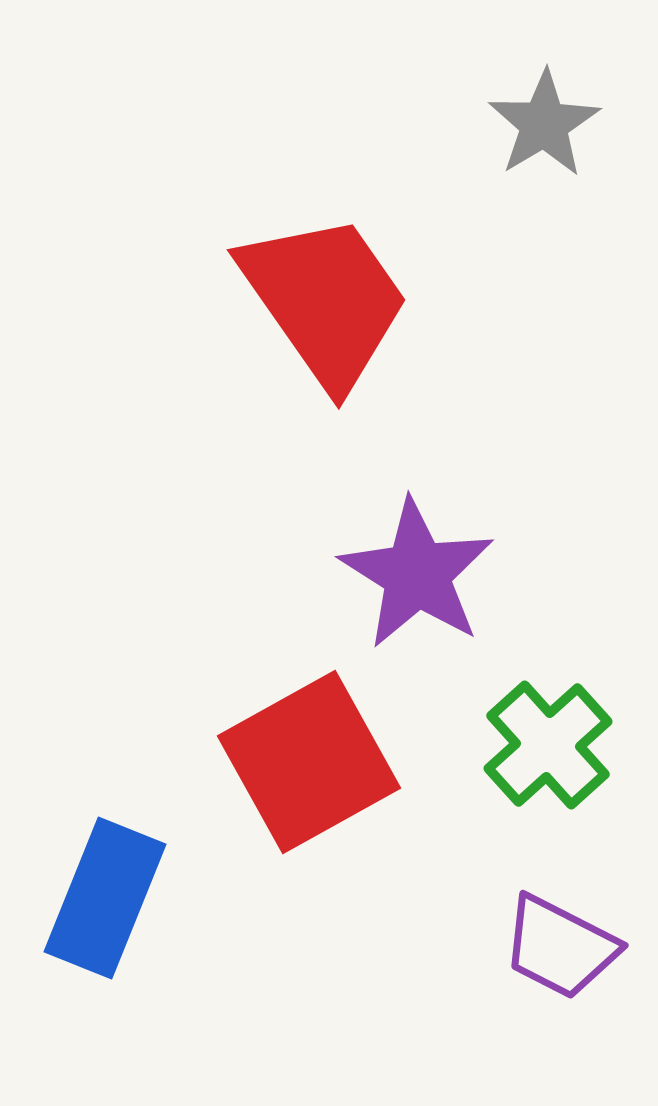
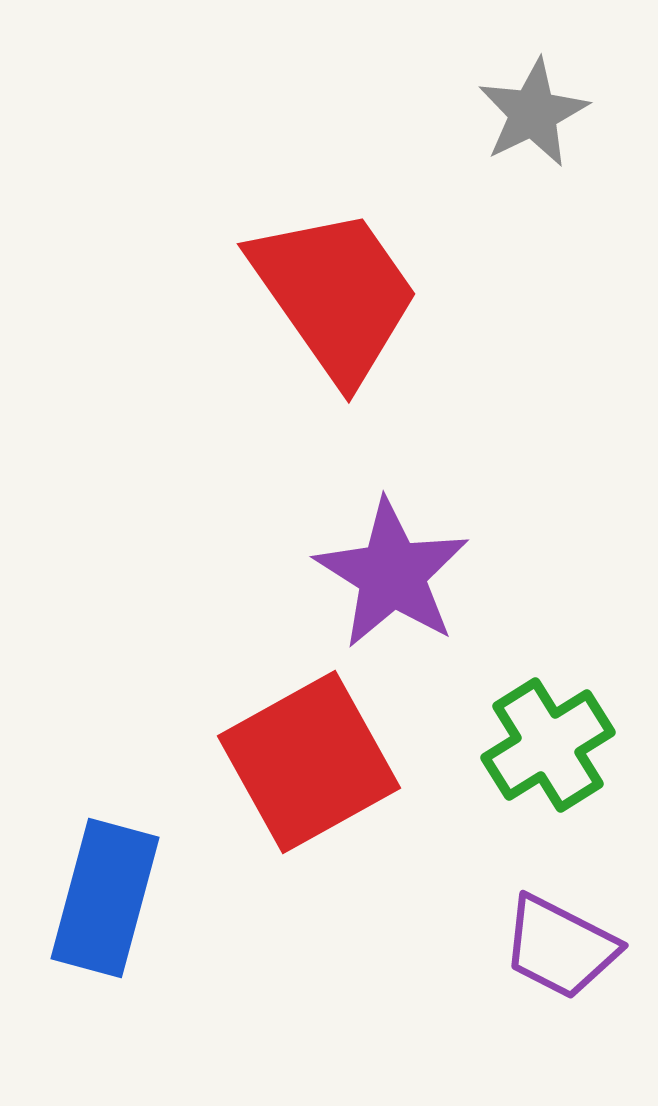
gray star: moved 11 px left, 11 px up; rotated 5 degrees clockwise
red trapezoid: moved 10 px right, 6 px up
purple star: moved 25 px left
green cross: rotated 10 degrees clockwise
blue rectangle: rotated 7 degrees counterclockwise
